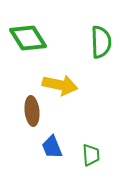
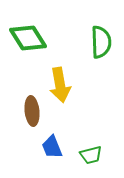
yellow arrow: rotated 68 degrees clockwise
green trapezoid: rotated 80 degrees clockwise
